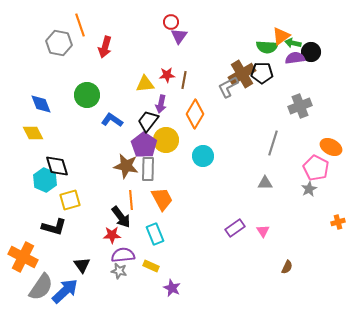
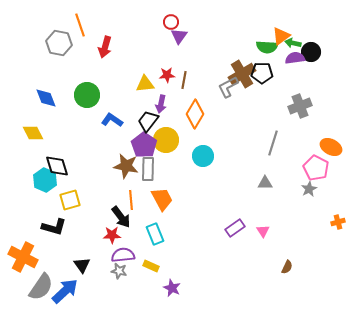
blue diamond at (41, 104): moved 5 px right, 6 px up
